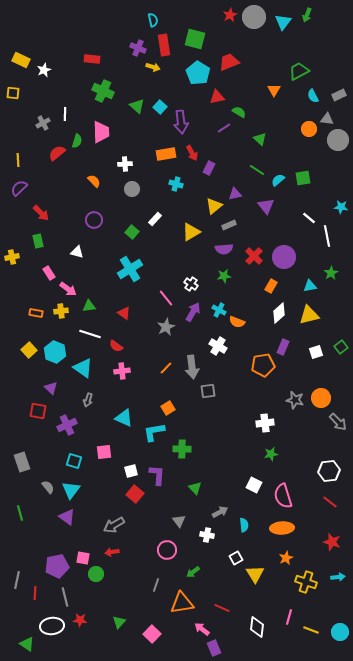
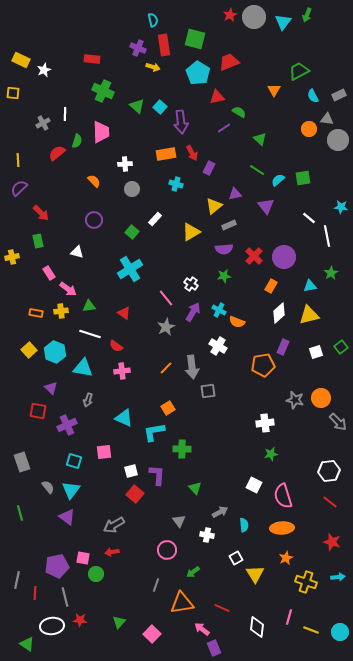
cyan triangle at (83, 368): rotated 25 degrees counterclockwise
